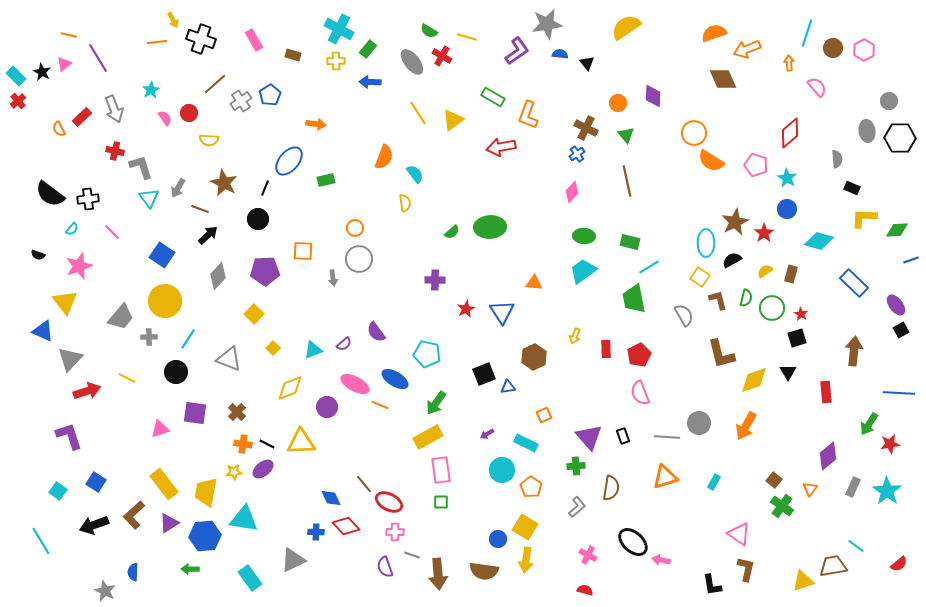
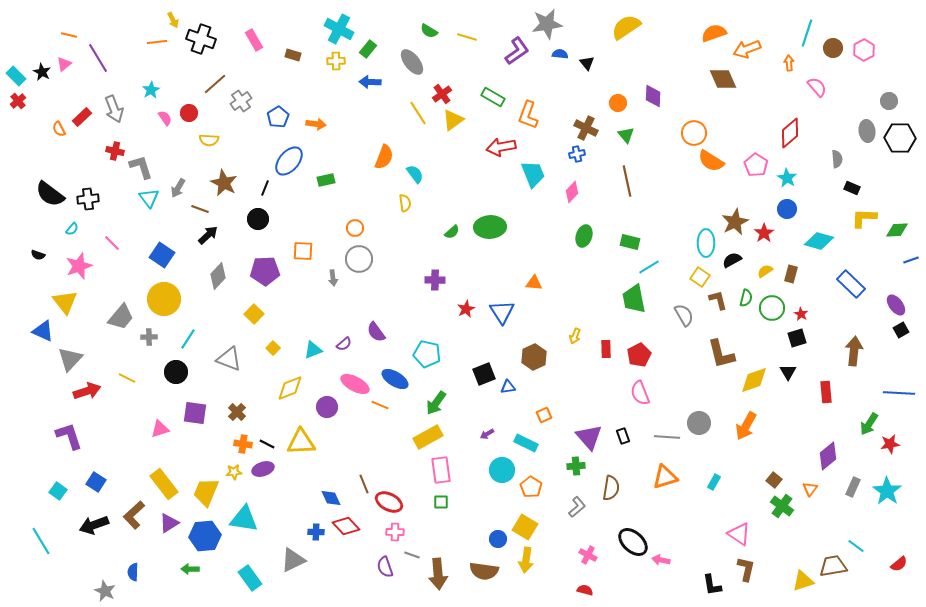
red cross at (442, 56): moved 38 px down; rotated 24 degrees clockwise
blue pentagon at (270, 95): moved 8 px right, 22 px down
blue cross at (577, 154): rotated 21 degrees clockwise
pink pentagon at (756, 165): rotated 15 degrees clockwise
pink line at (112, 232): moved 11 px down
green ellipse at (584, 236): rotated 75 degrees counterclockwise
cyan trapezoid at (583, 271): moved 50 px left, 97 px up; rotated 104 degrees clockwise
blue rectangle at (854, 283): moved 3 px left, 1 px down
yellow circle at (165, 301): moved 1 px left, 2 px up
purple ellipse at (263, 469): rotated 20 degrees clockwise
brown line at (364, 484): rotated 18 degrees clockwise
yellow trapezoid at (206, 492): rotated 12 degrees clockwise
